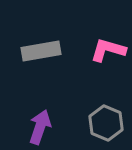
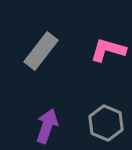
gray rectangle: rotated 42 degrees counterclockwise
purple arrow: moved 7 px right, 1 px up
